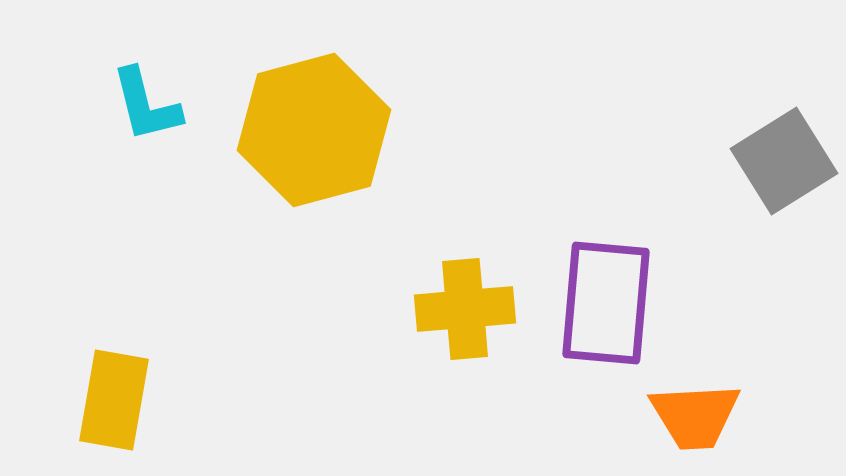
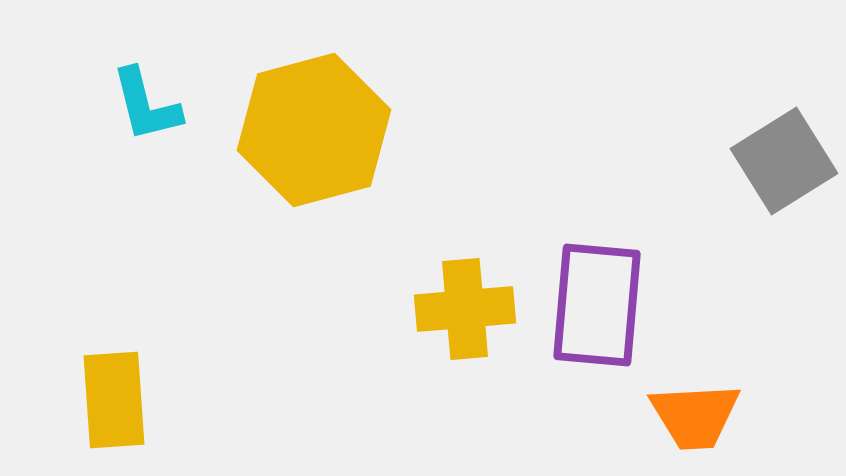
purple rectangle: moved 9 px left, 2 px down
yellow rectangle: rotated 14 degrees counterclockwise
